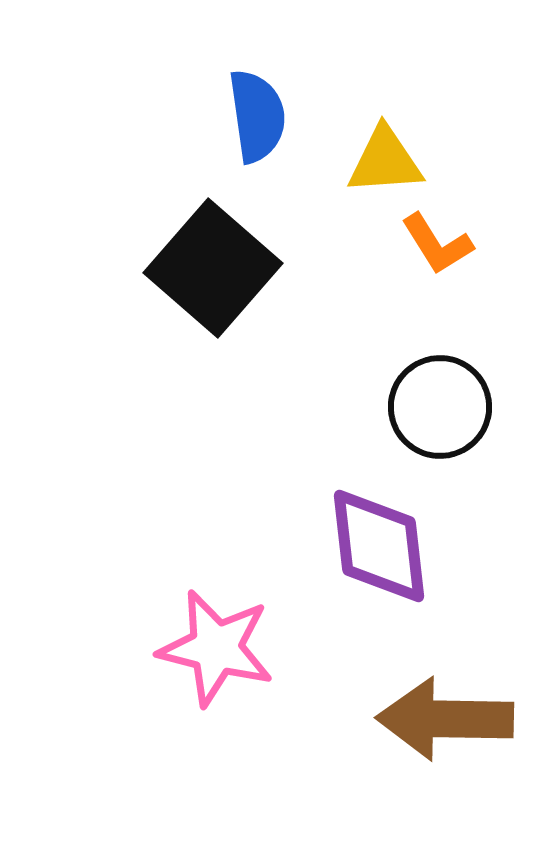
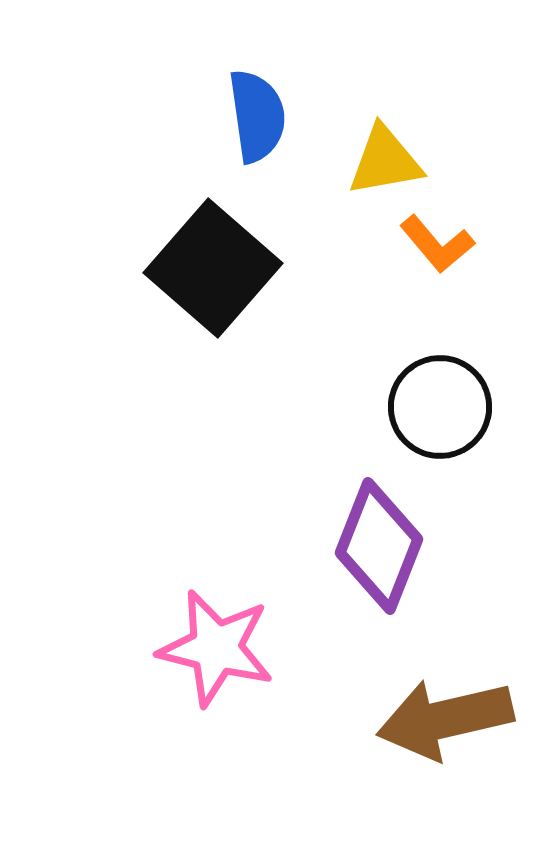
yellow triangle: rotated 6 degrees counterclockwise
orange L-shape: rotated 8 degrees counterclockwise
purple diamond: rotated 28 degrees clockwise
brown arrow: rotated 14 degrees counterclockwise
